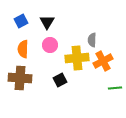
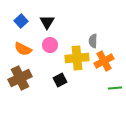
blue square: rotated 16 degrees counterclockwise
gray semicircle: moved 1 px right, 1 px down
orange semicircle: rotated 66 degrees counterclockwise
orange cross: moved 1 px right
brown cross: rotated 30 degrees counterclockwise
